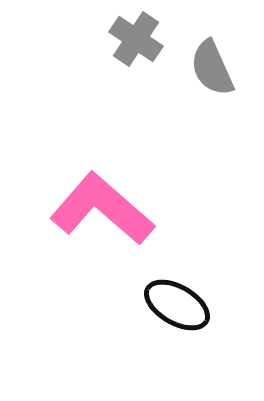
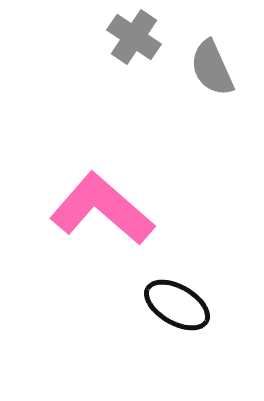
gray cross: moved 2 px left, 2 px up
